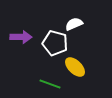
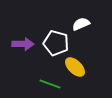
white semicircle: moved 7 px right
purple arrow: moved 2 px right, 7 px down
white pentagon: moved 1 px right
